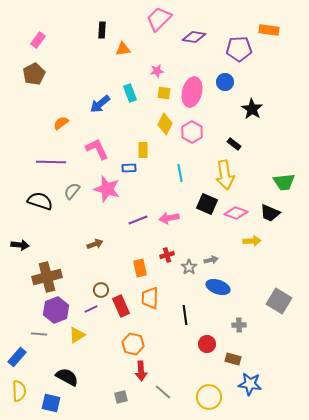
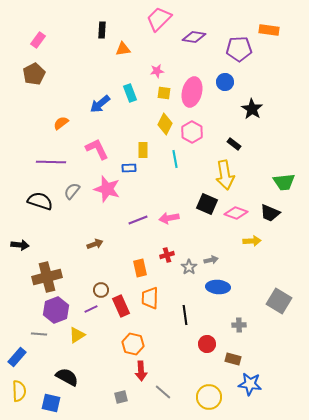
cyan line at (180, 173): moved 5 px left, 14 px up
blue ellipse at (218, 287): rotated 15 degrees counterclockwise
